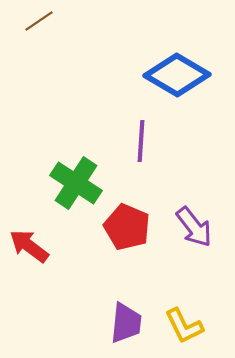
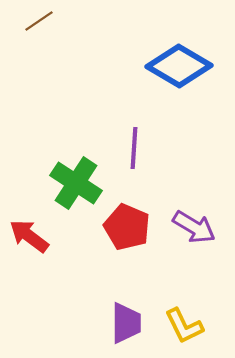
blue diamond: moved 2 px right, 9 px up
purple line: moved 7 px left, 7 px down
purple arrow: rotated 21 degrees counterclockwise
red arrow: moved 10 px up
purple trapezoid: rotated 6 degrees counterclockwise
